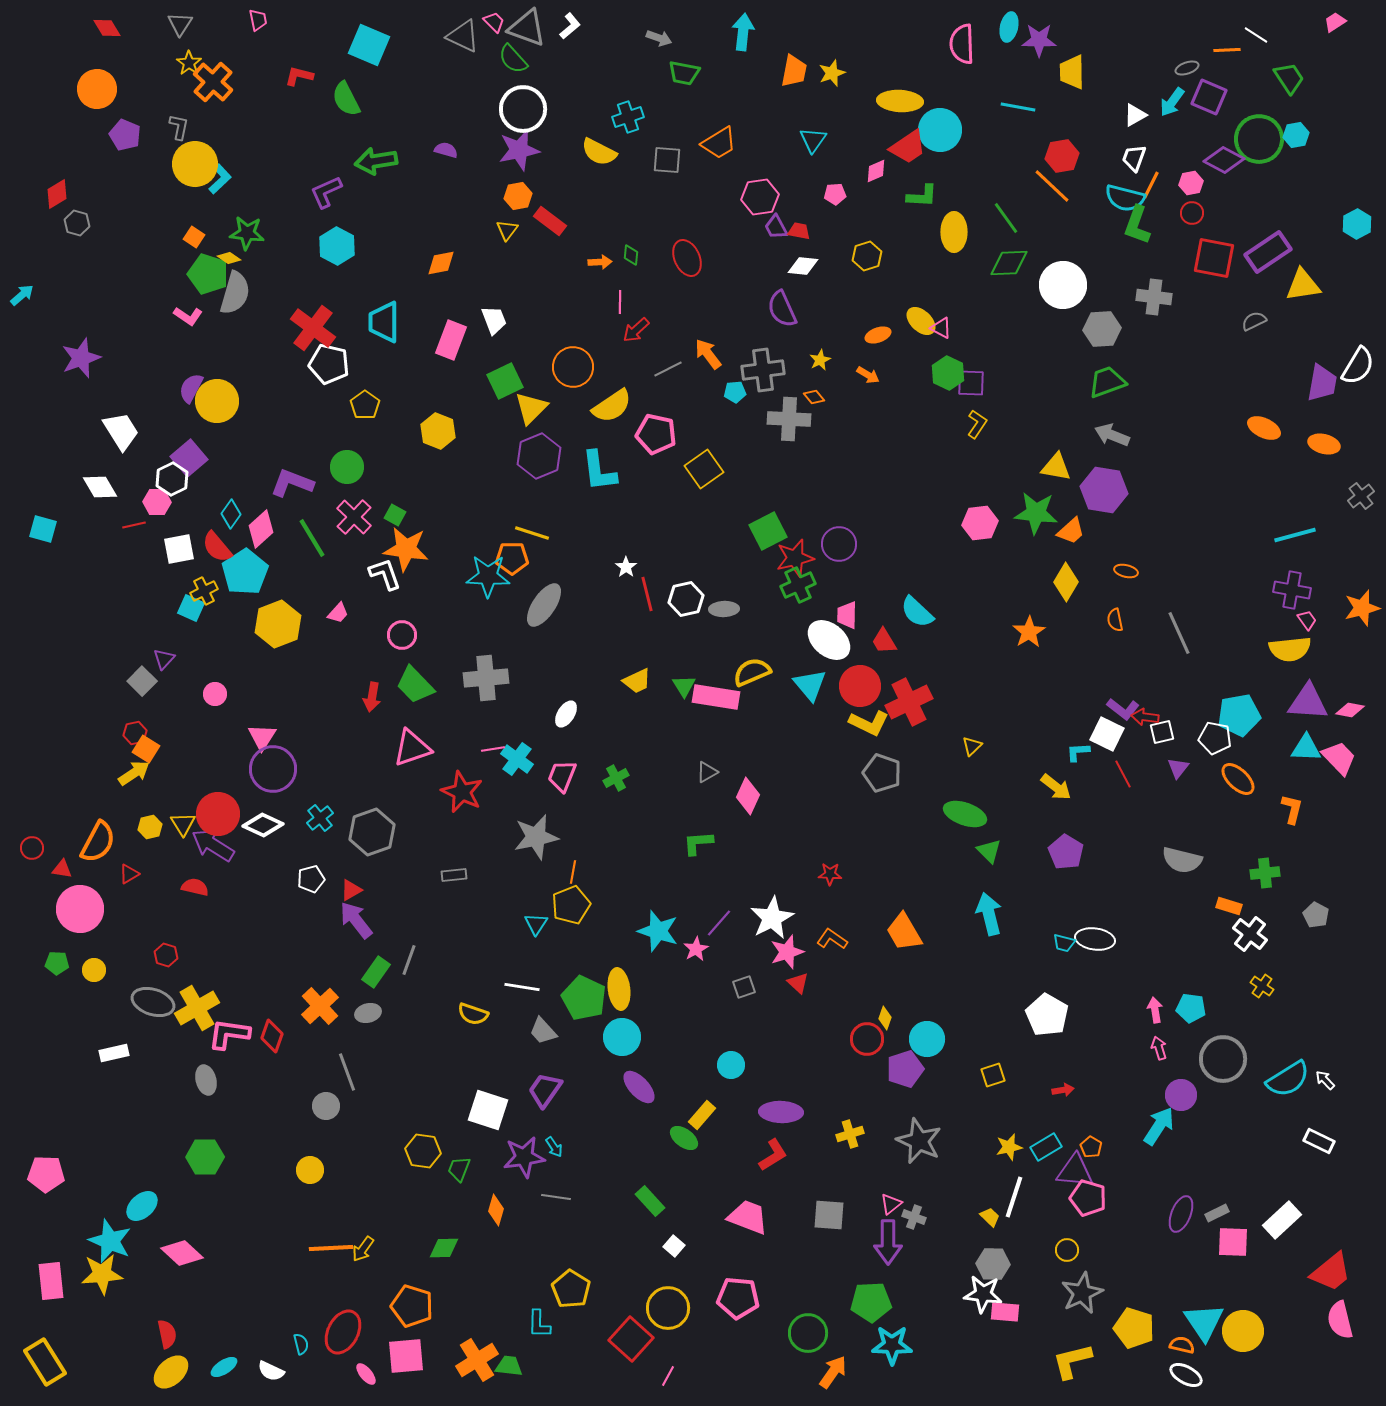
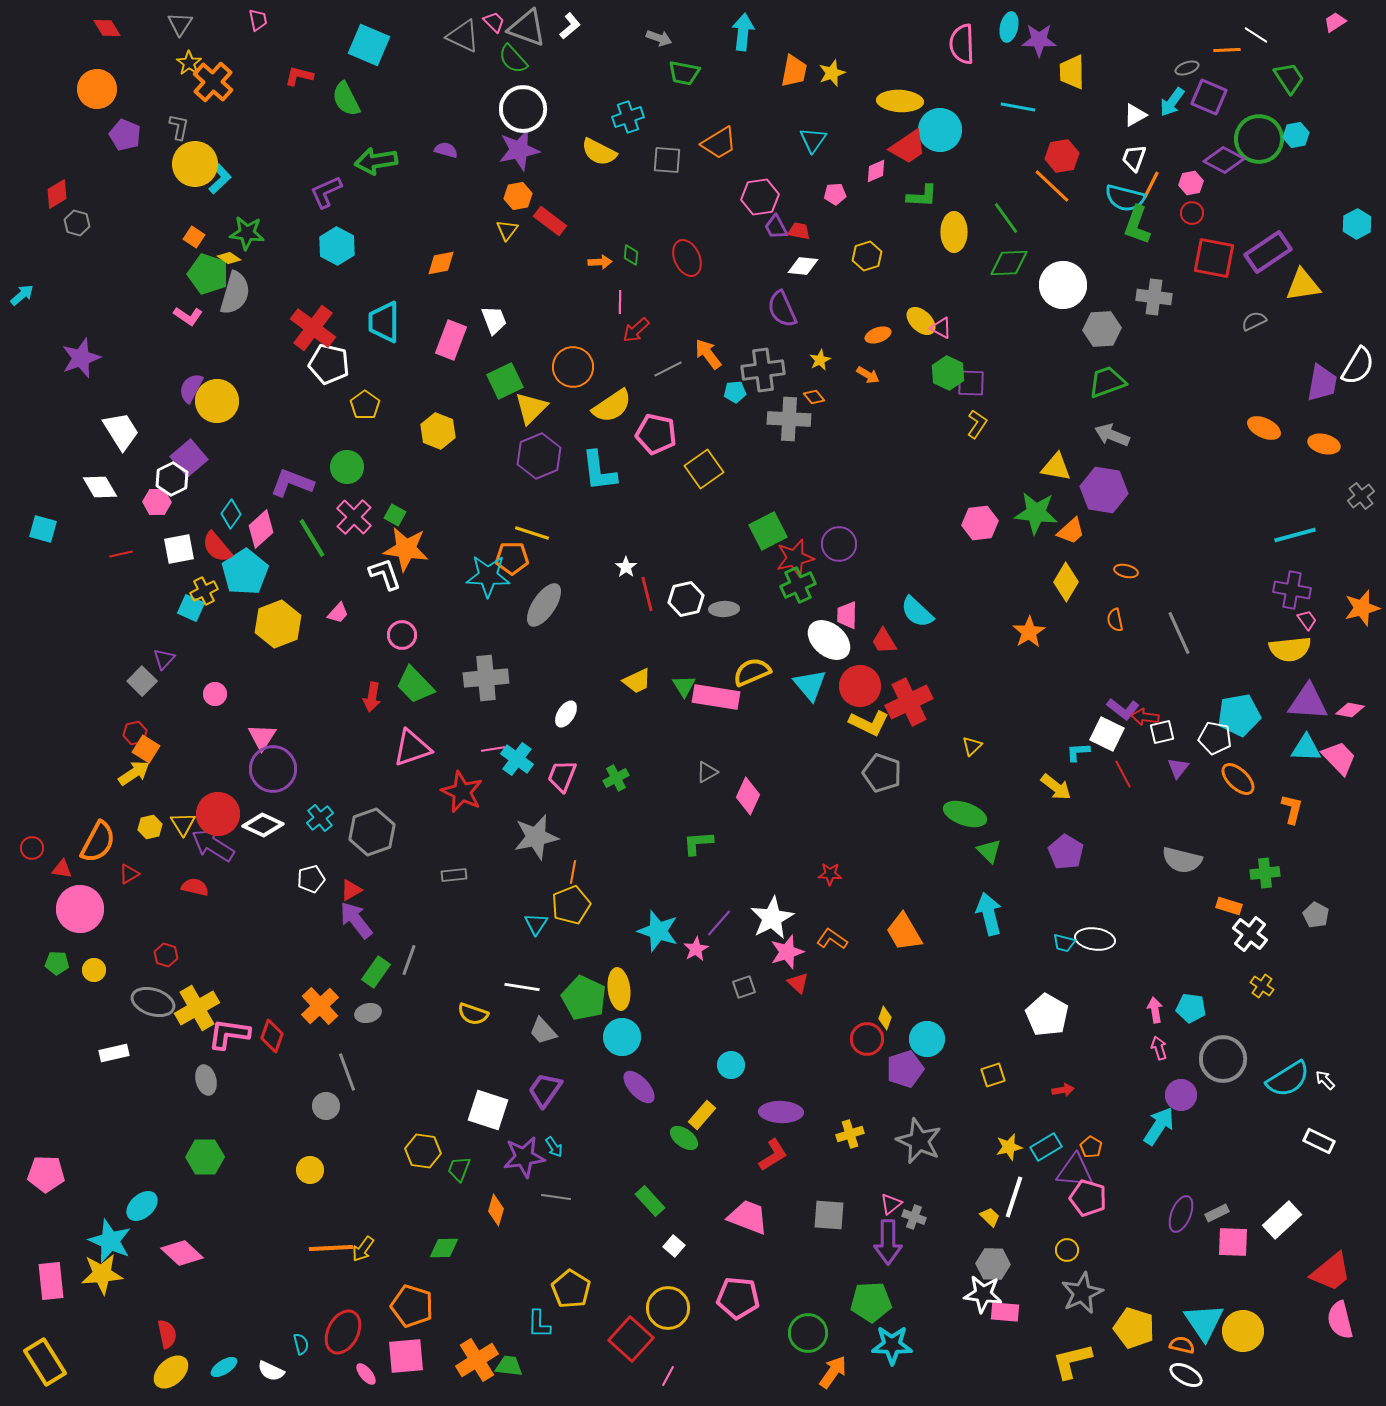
red line at (134, 525): moved 13 px left, 29 px down
